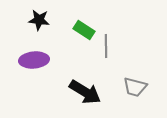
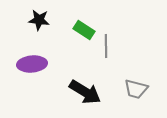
purple ellipse: moved 2 px left, 4 px down
gray trapezoid: moved 1 px right, 2 px down
